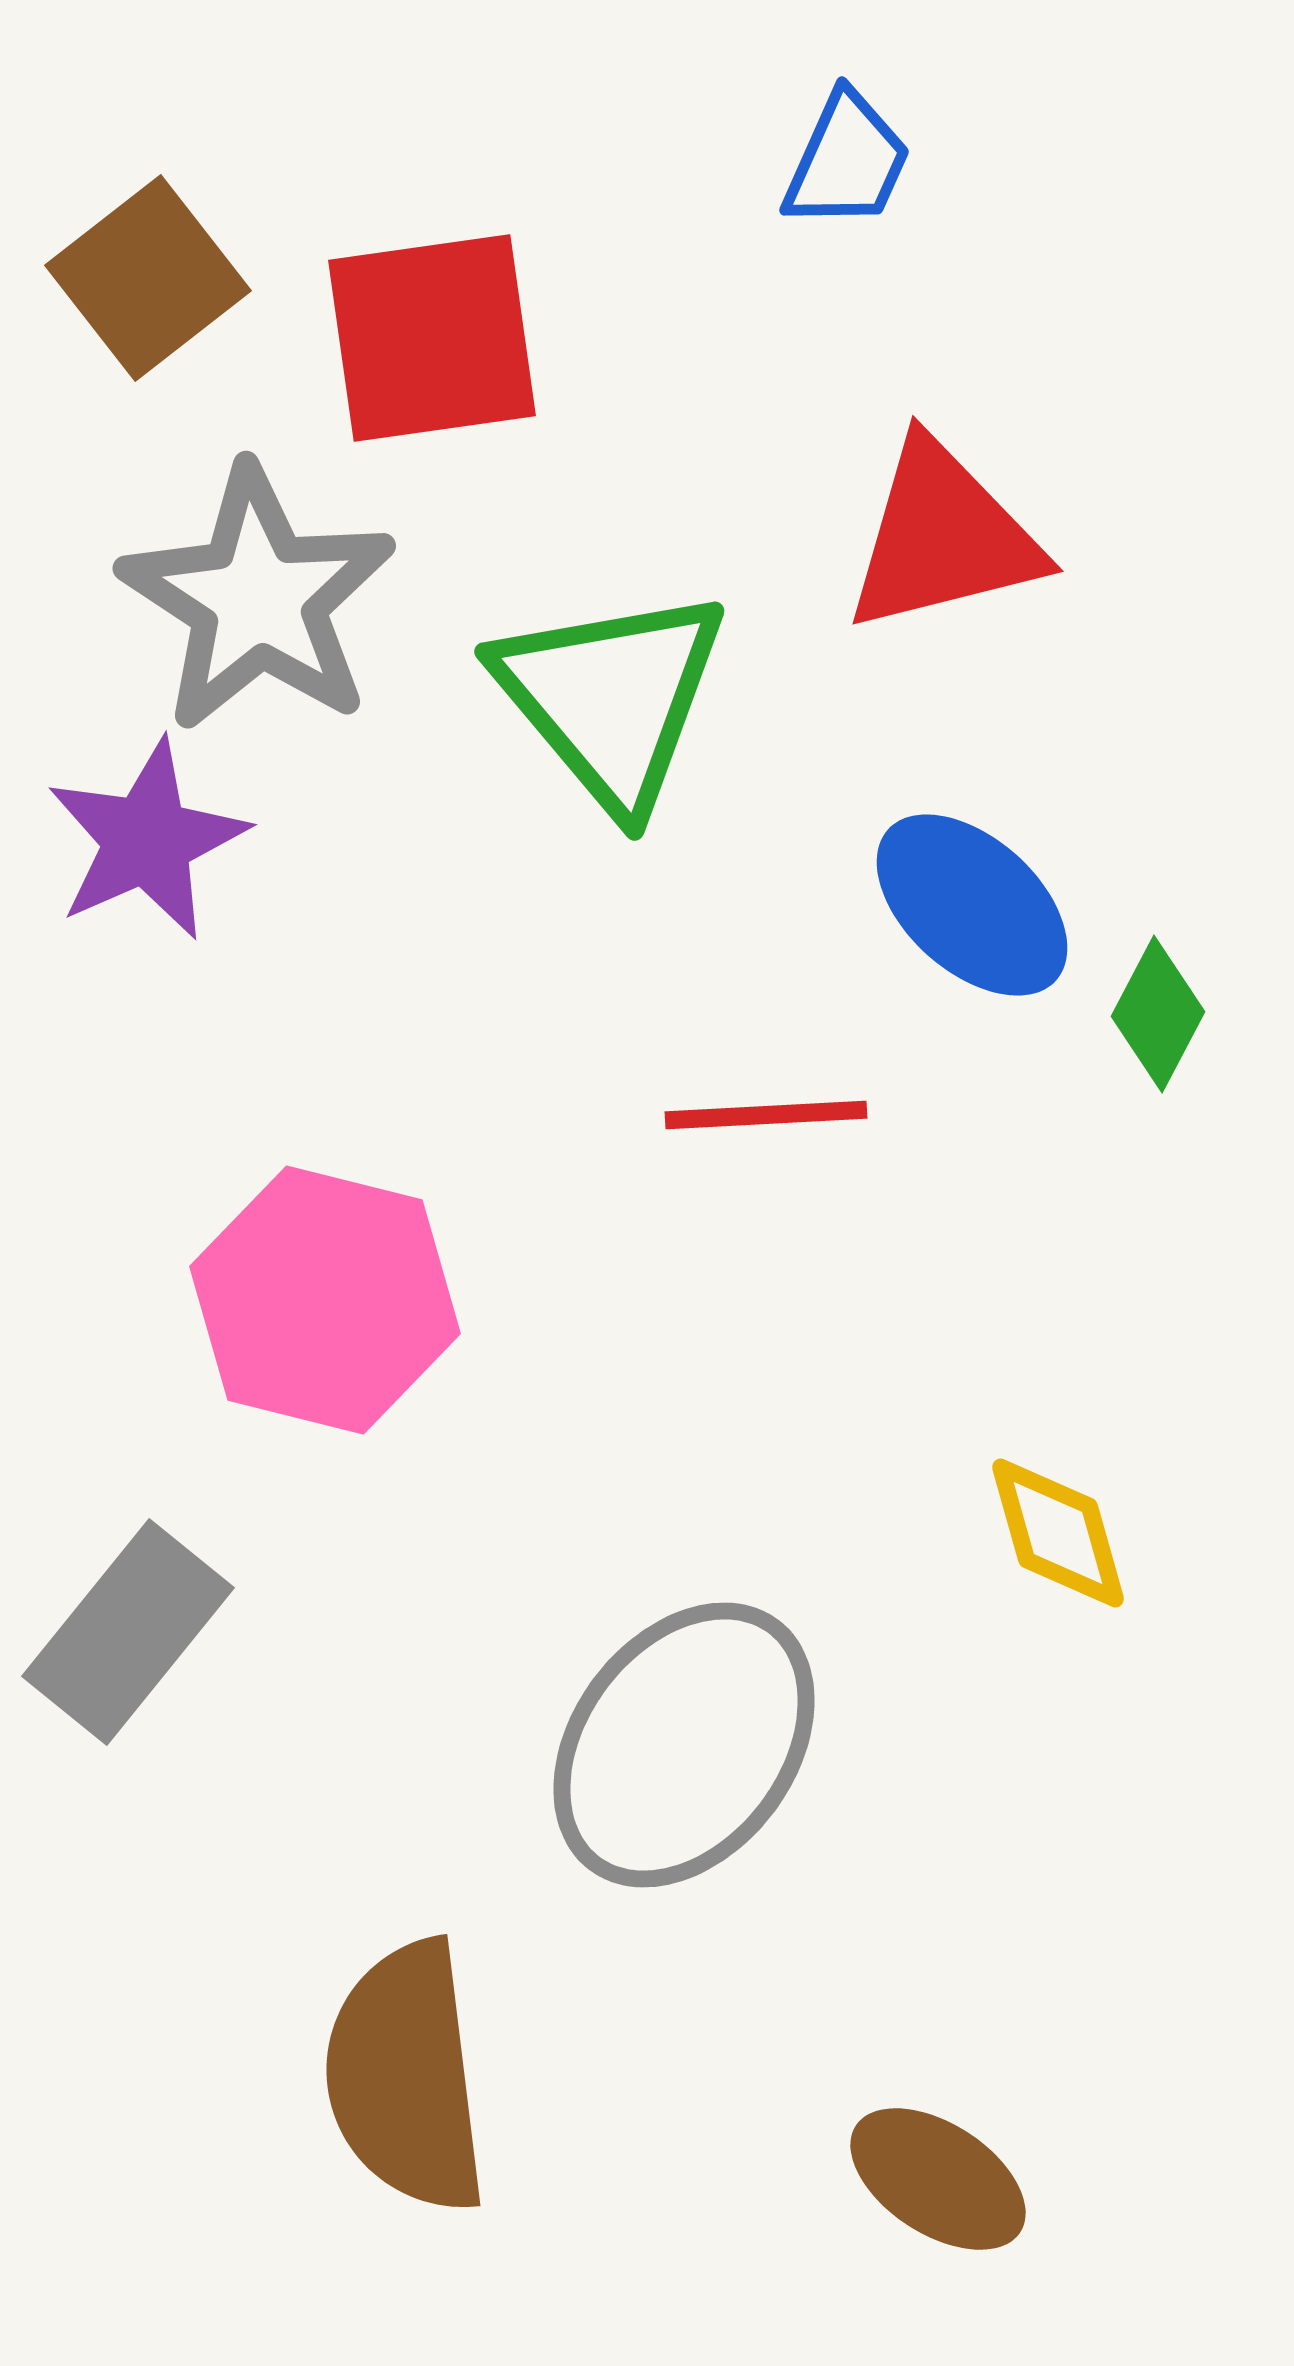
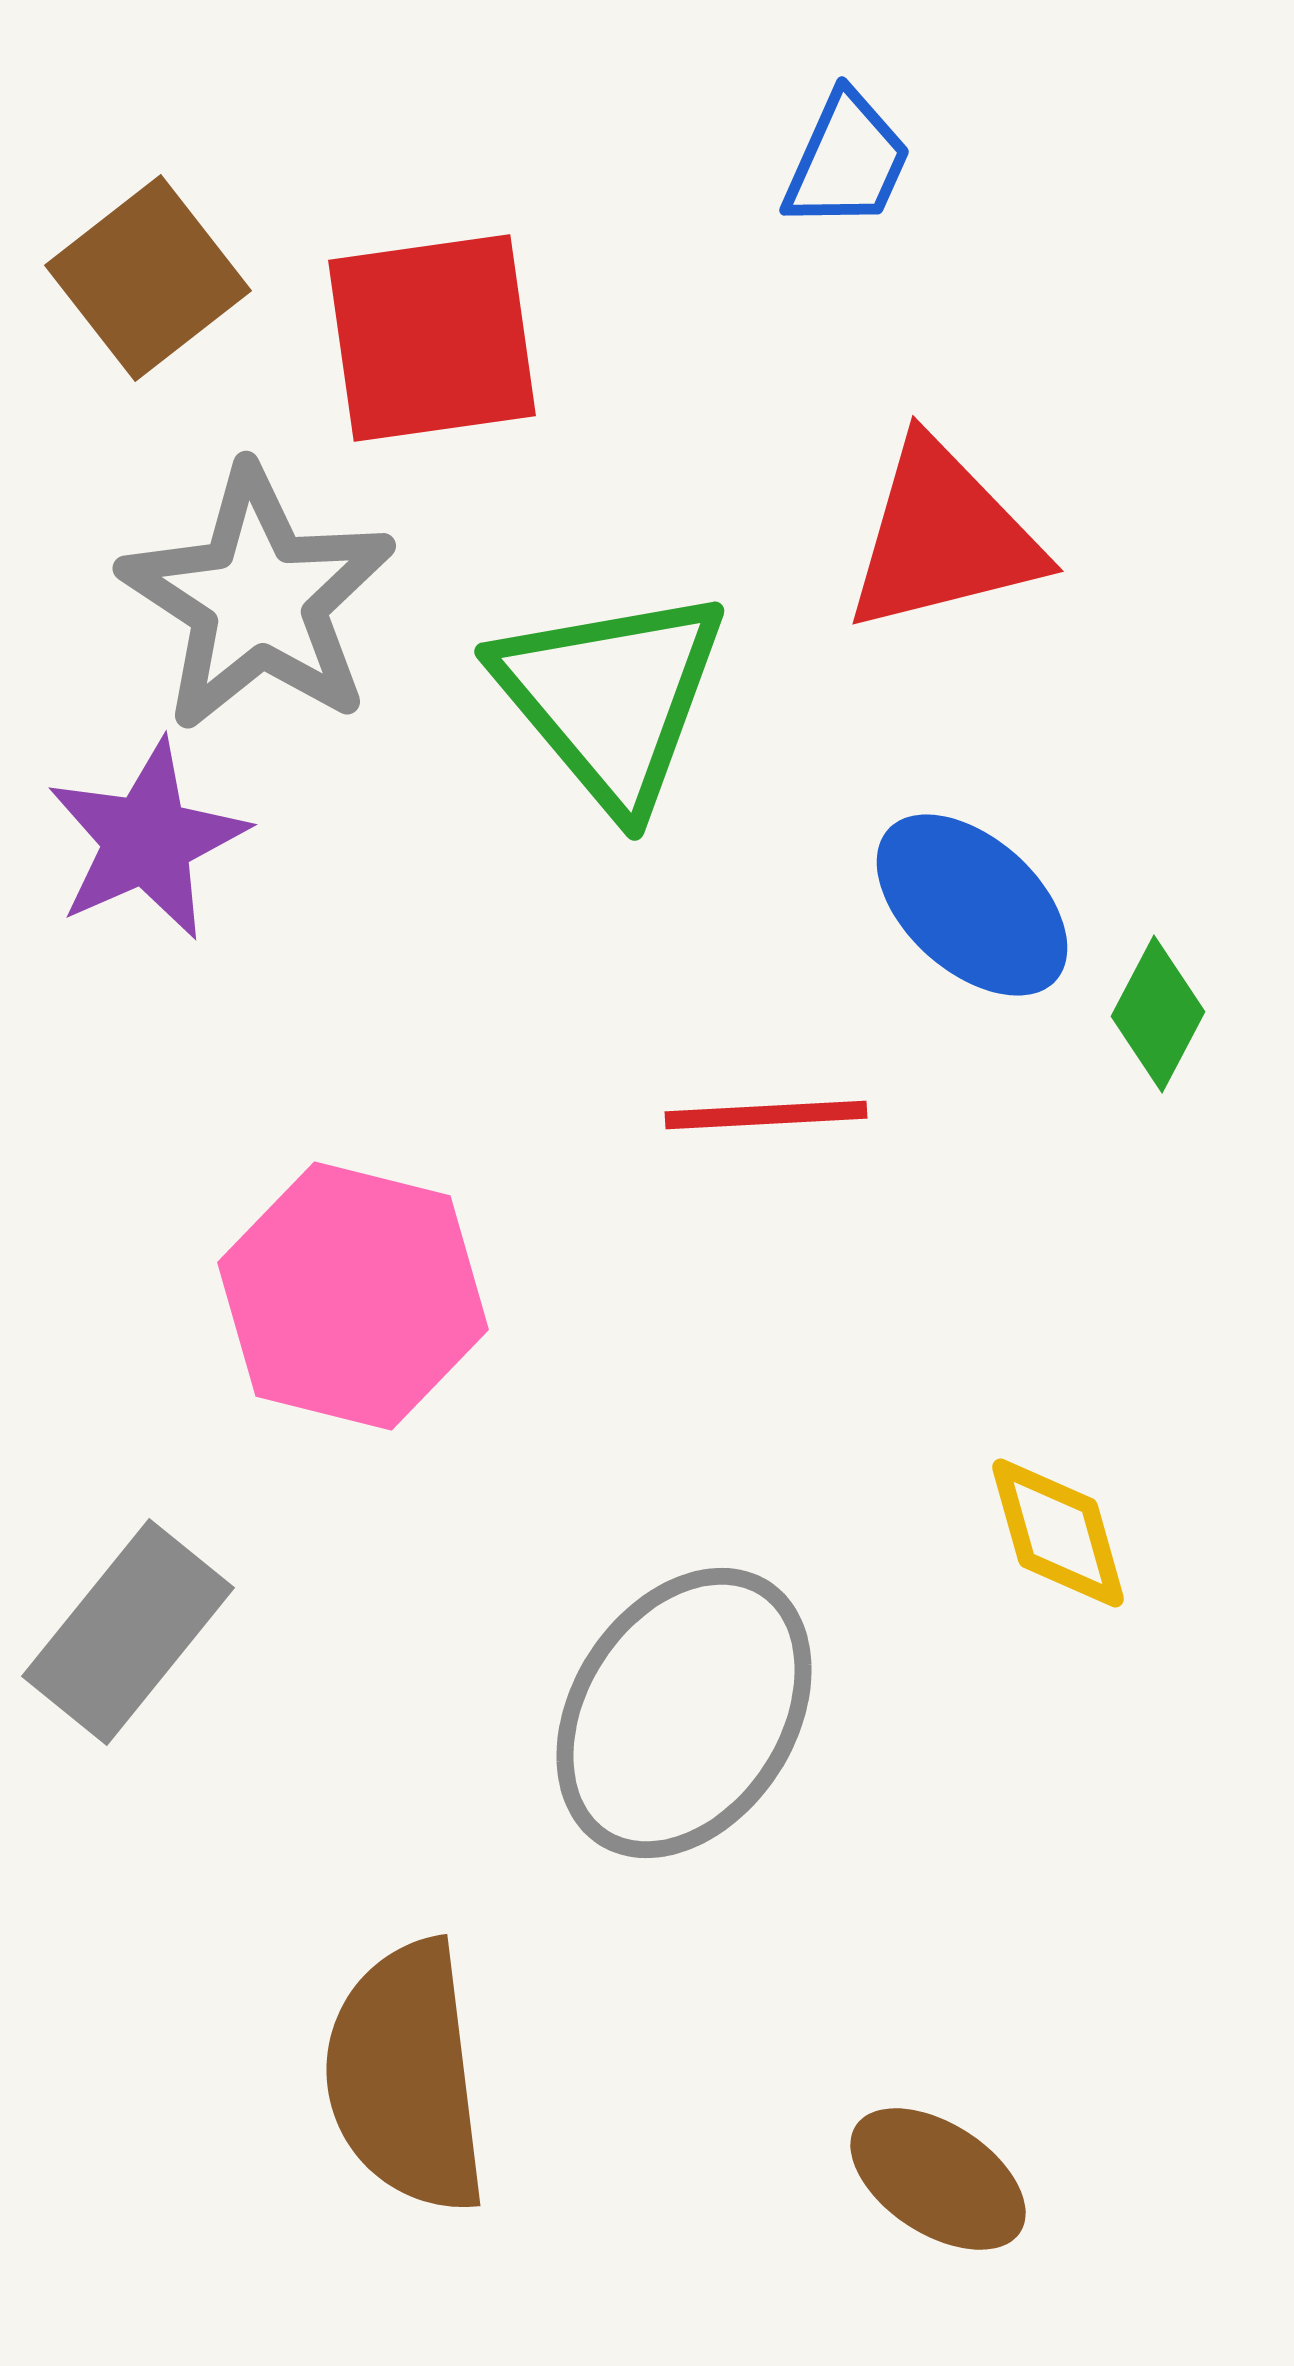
pink hexagon: moved 28 px right, 4 px up
gray ellipse: moved 32 px up; rotated 4 degrees counterclockwise
